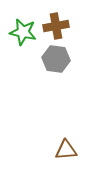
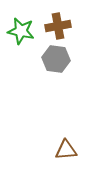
brown cross: moved 2 px right
green star: moved 2 px left, 1 px up
